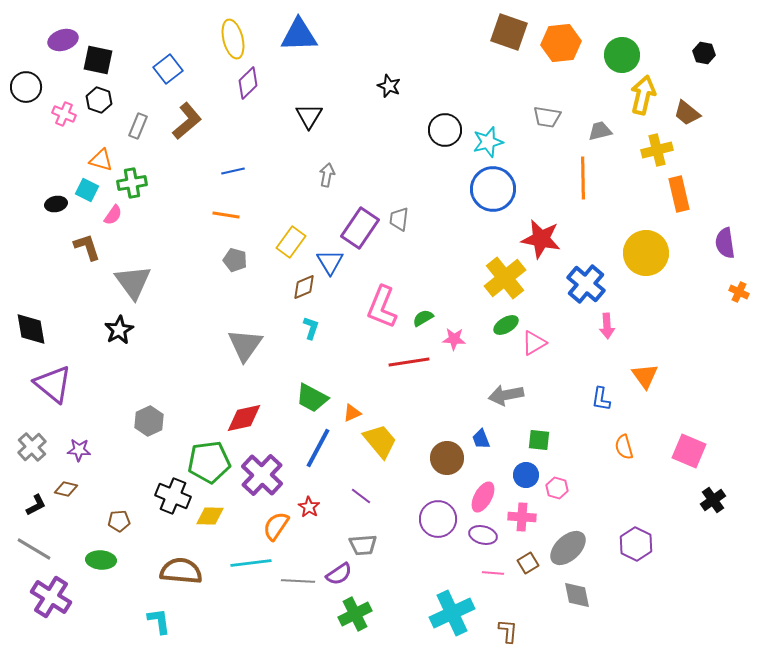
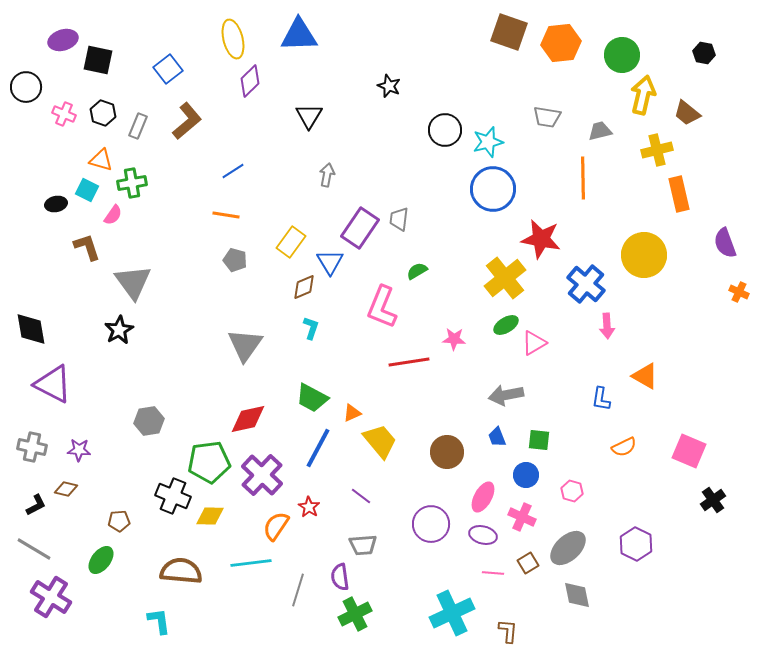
purple diamond at (248, 83): moved 2 px right, 2 px up
black hexagon at (99, 100): moved 4 px right, 13 px down
blue line at (233, 171): rotated 20 degrees counterclockwise
purple semicircle at (725, 243): rotated 12 degrees counterclockwise
yellow circle at (646, 253): moved 2 px left, 2 px down
green semicircle at (423, 318): moved 6 px left, 47 px up
orange triangle at (645, 376): rotated 24 degrees counterclockwise
purple triangle at (53, 384): rotated 12 degrees counterclockwise
red diamond at (244, 418): moved 4 px right, 1 px down
gray hexagon at (149, 421): rotated 16 degrees clockwise
blue trapezoid at (481, 439): moved 16 px right, 2 px up
gray cross at (32, 447): rotated 36 degrees counterclockwise
orange semicircle at (624, 447): rotated 100 degrees counterclockwise
brown circle at (447, 458): moved 6 px up
pink hexagon at (557, 488): moved 15 px right, 3 px down
pink cross at (522, 517): rotated 20 degrees clockwise
purple circle at (438, 519): moved 7 px left, 5 px down
green ellipse at (101, 560): rotated 56 degrees counterclockwise
purple semicircle at (339, 574): moved 1 px right, 3 px down; rotated 116 degrees clockwise
gray line at (298, 581): moved 9 px down; rotated 76 degrees counterclockwise
